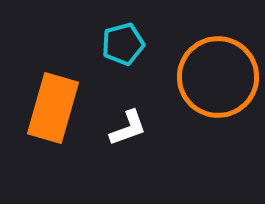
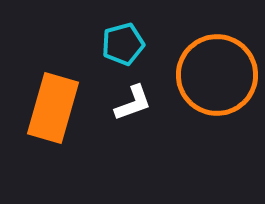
orange circle: moved 1 px left, 2 px up
white L-shape: moved 5 px right, 25 px up
